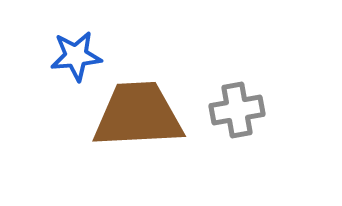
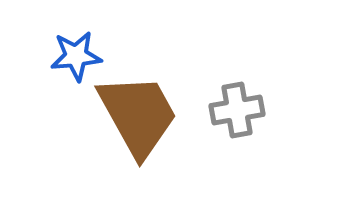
brown trapezoid: rotated 64 degrees clockwise
